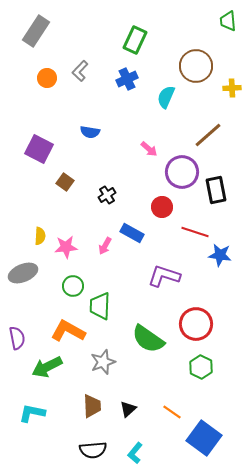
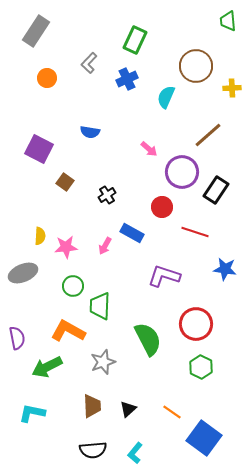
gray L-shape at (80, 71): moved 9 px right, 8 px up
black rectangle at (216, 190): rotated 44 degrees clockwise
blue star at (220, 255): moved 5 px right, 14 px down
green semicircle at (148, 339): rotated 152 degrees counterclockwise
